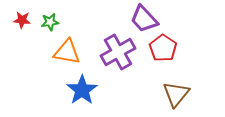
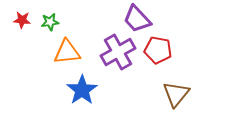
purple trapezoid: moved 7 px left
red pentagon: moved 5 px left, 2 px down; rotated 24 degrees counterclockwise
orange triangle: rotated 16 degrees counterclockwise
